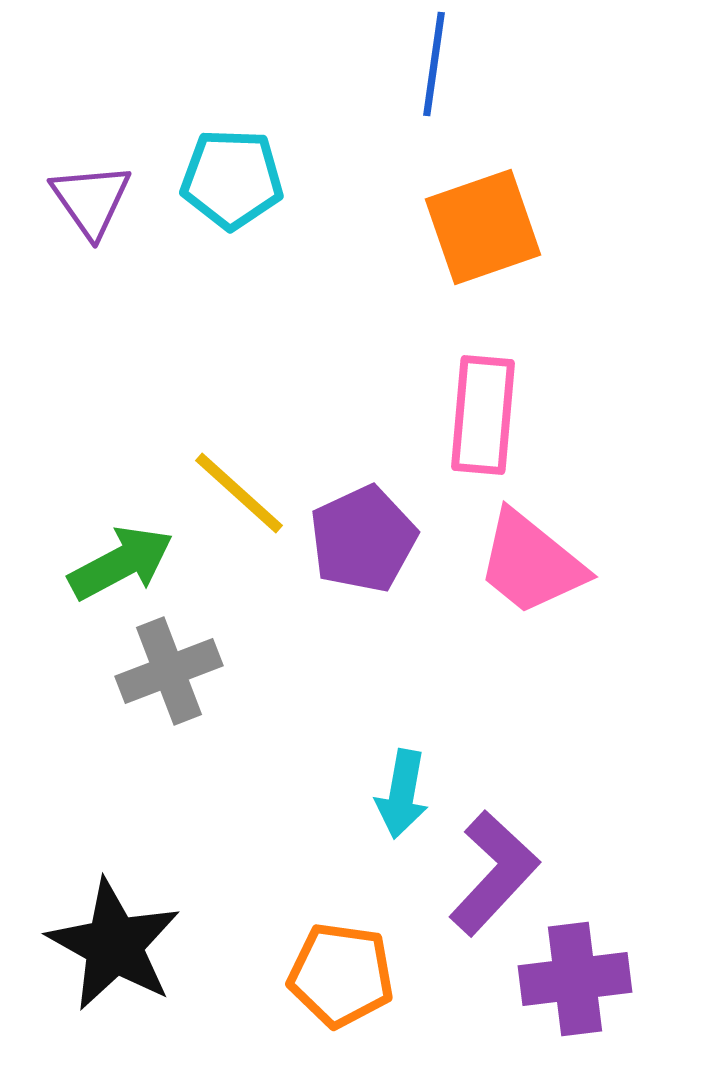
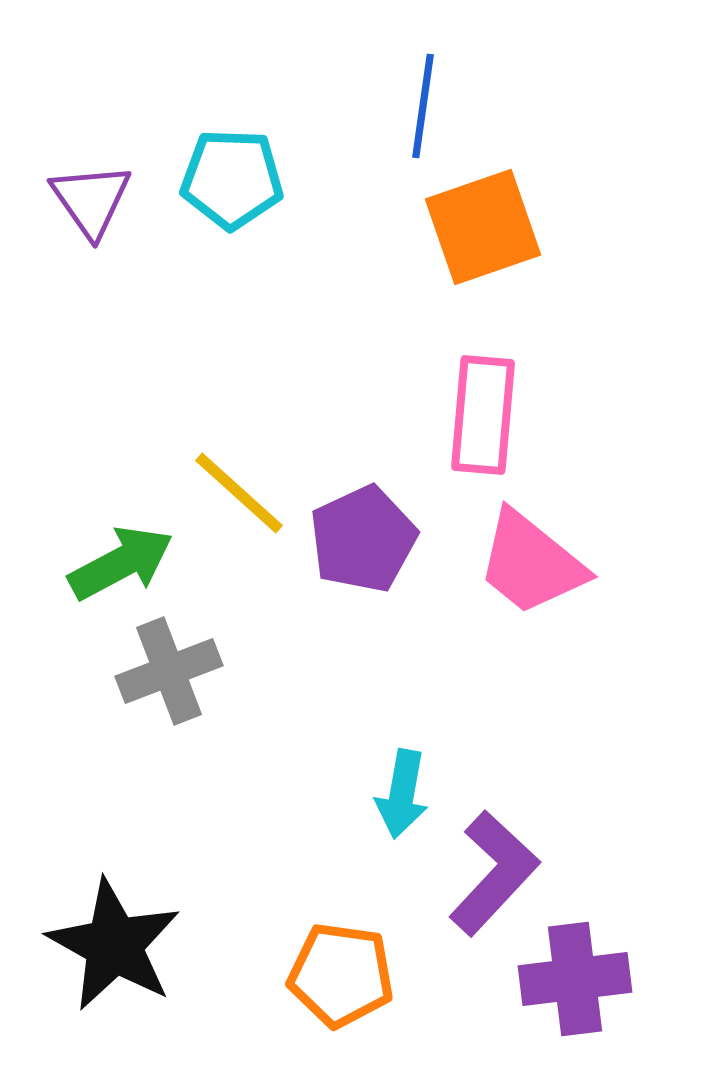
blue line: moved 11 px left, 42 px down
